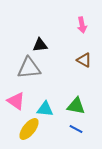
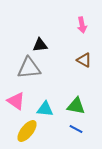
yellow ellipse: moved 2 px left, 2 px down
